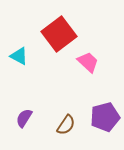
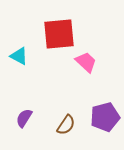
red square: rotated 32 degrees clockwise
pink trapezoid: moved 2 px left
